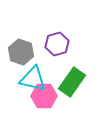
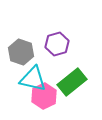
green rectangle: rotated 16 degrees clockwise
pink hexagon: rotated 25 degrees counterclockwise
